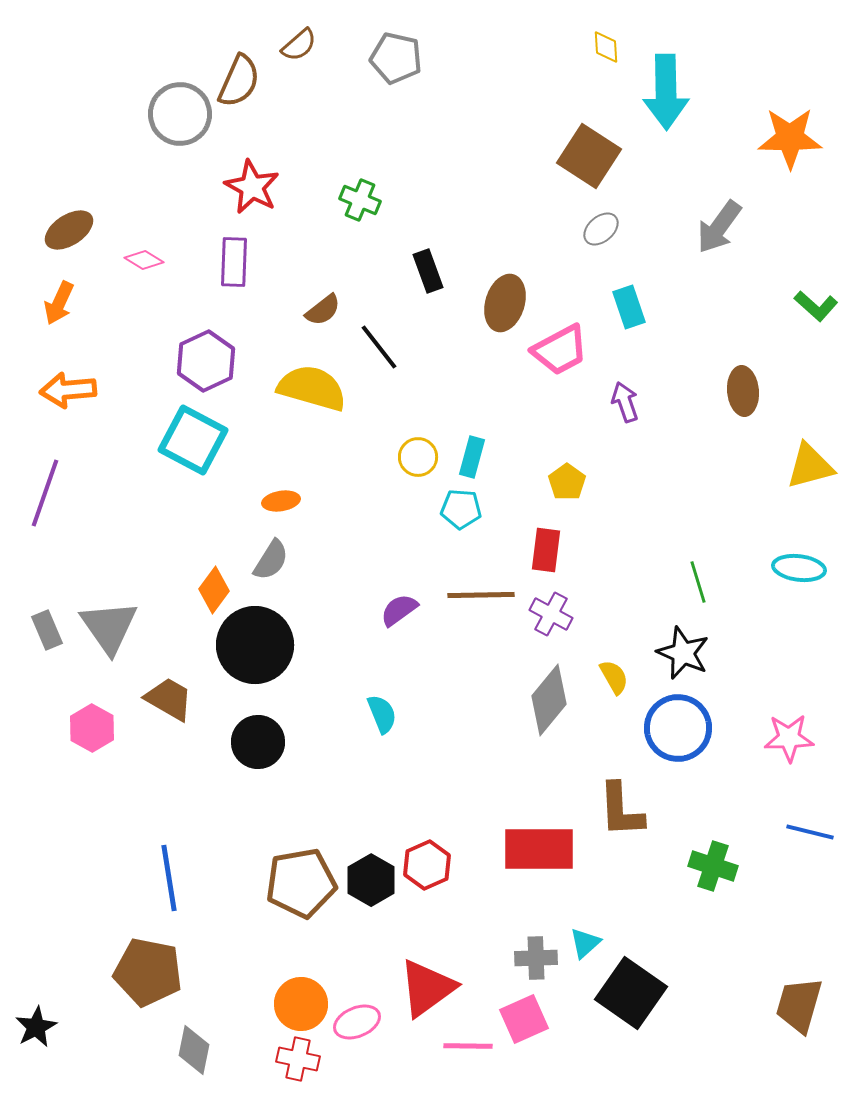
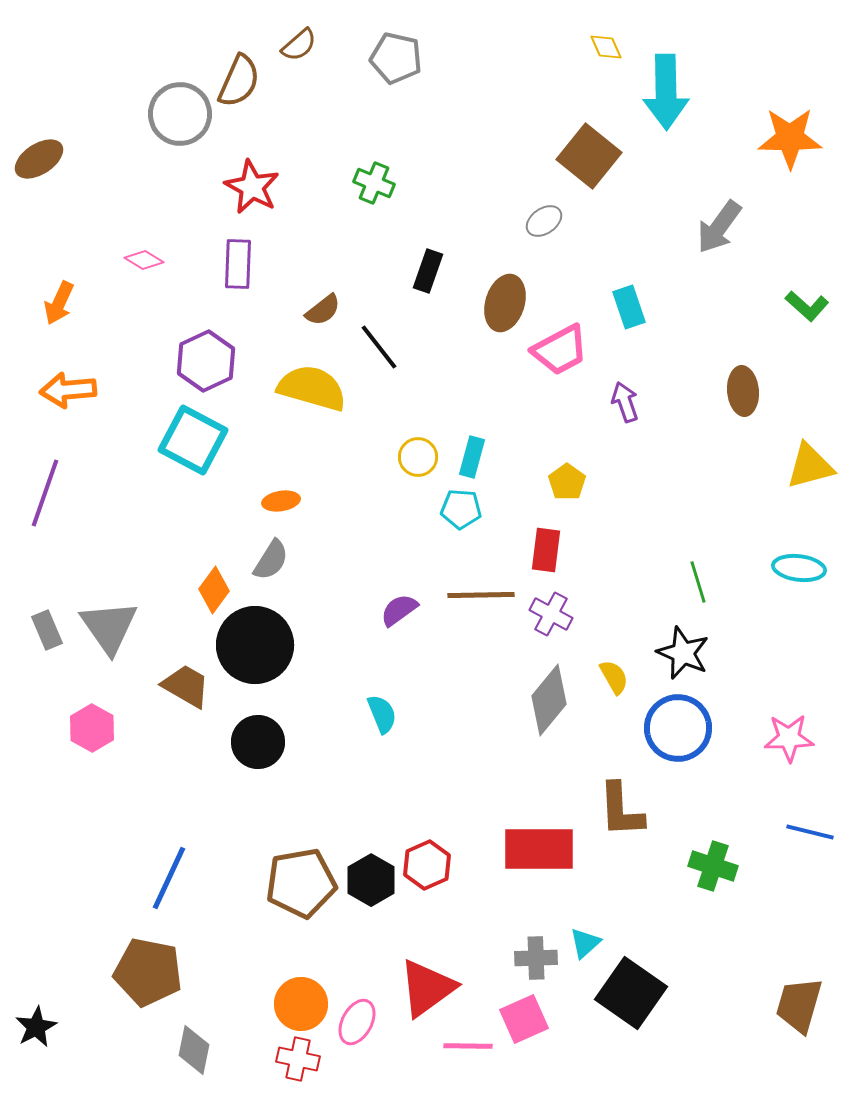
yellow diamond at (606, 47): rotated 20 degrees counterclockwise
brown square at (589, 156): rotated 6 degrees clockwise
green cross at (360, 200): moved 14 px right, 17 px up
gray ellipse at (601, 229): moved 57 px left, 8 px up; rotated 6 degrees clockwise
brown ellipse at (69, 230): moved 30 px left, 71 px up
purple rectangle at (234, 262): moved 4 px right, 2 px down
black rectangle at (428, 271): rotated 39 degrees clockwise
green L-shape at (816, 306): moved 9 px left
brown trapezoid at (169, 699): moved 17 px right, 13 px up
blue line at (169, 878): rotated 34 degrees clockwise
pink ellipse at (357, 1022): rotated 39 degrees counterclockwise
